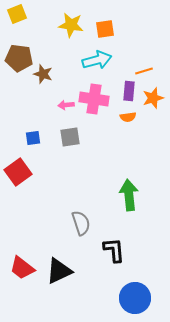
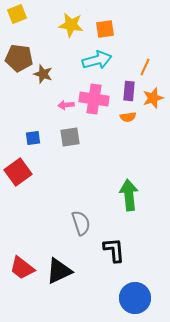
orange line: moved 1 px right, 4 px up; rotated 48 degrees counterclockwise
